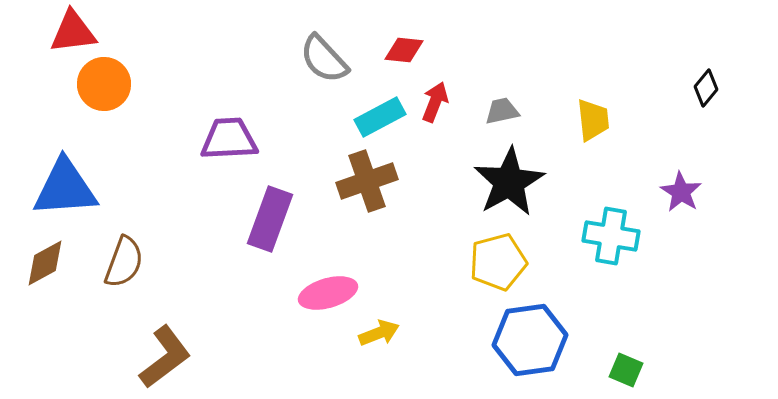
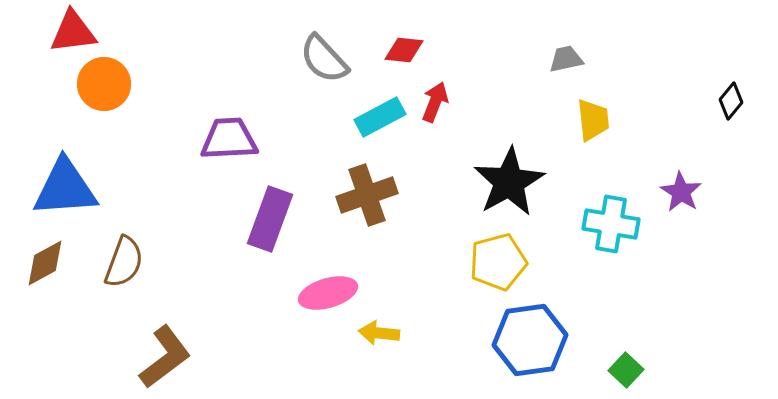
black diamond: moved 25 px right, 13 px down
gray trapezoid: moved 64 px right, 52 px up
brown cross: moved 14 px down
cyan cross: moved 12 px up
yellow arrow: rotated 153 degrees counterclockwise
green square: rotated 20 degrees clockwise
